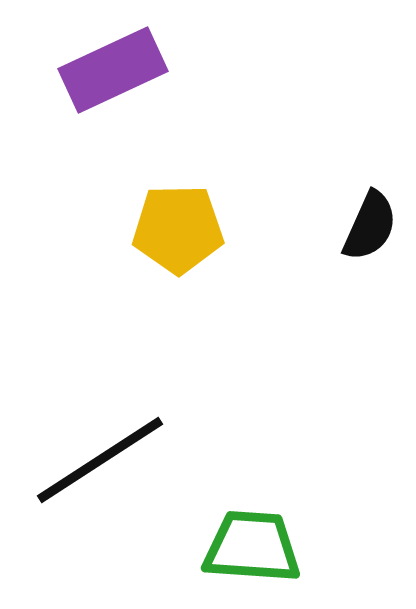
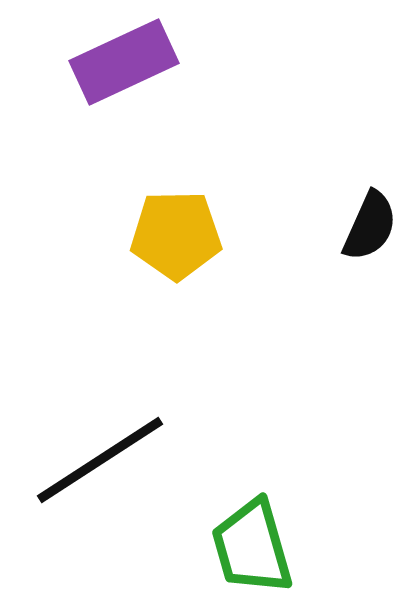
purple rectangle: moved 11 px right, 8 px up
yellow pentagon: moved 2 px left, 6 px down
green trapezoid: rotated 110 degrees counterclockwise
